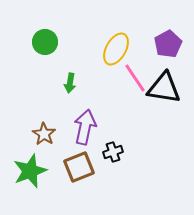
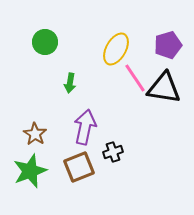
purple pentagon: moved 1 px down; rotated 12 degrees clockwise
brown star: moved 9 px left
